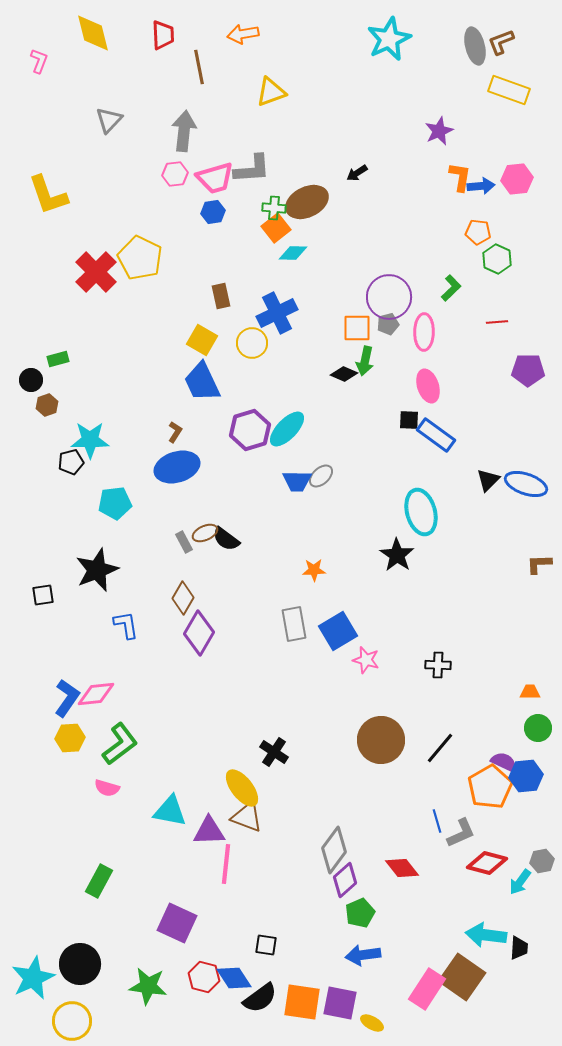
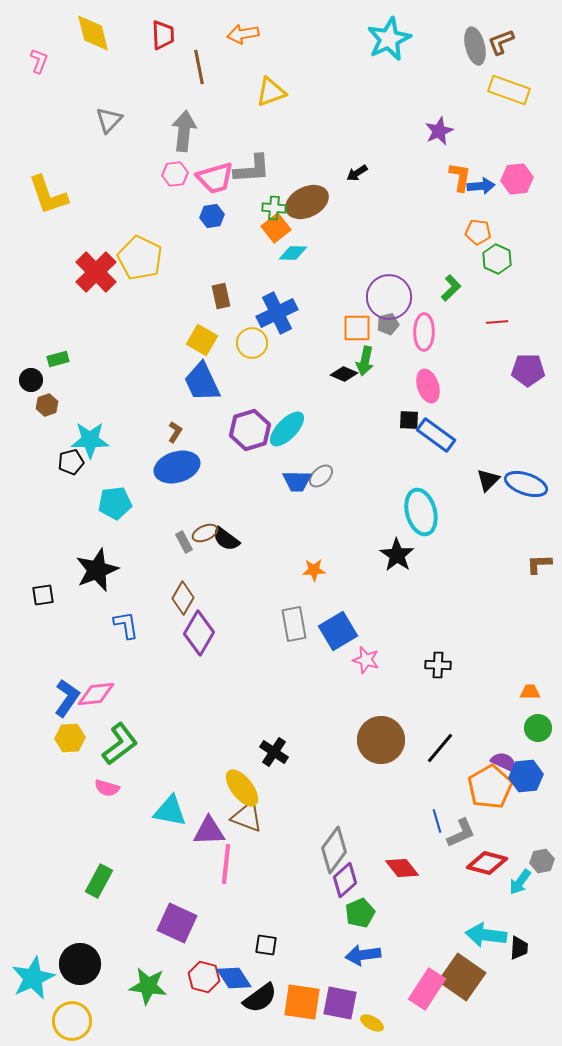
blue hexagon at (213, 212): moved 1 px left, 4 px down
